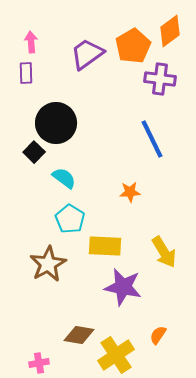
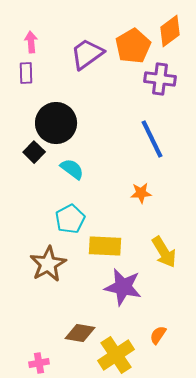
cyan semicircle: moved 8 px right, 9 px up
orange star: moved 11 px right, 1 px down
cyan pentagon: rotated 12 degrees clockwise
brown diamond: moved 1 px right, 2 px up
